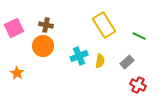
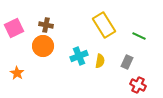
gray rectangle: rotated 24 degrees counterclockwise
